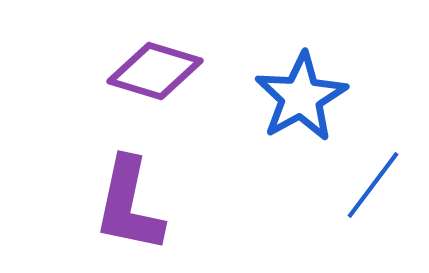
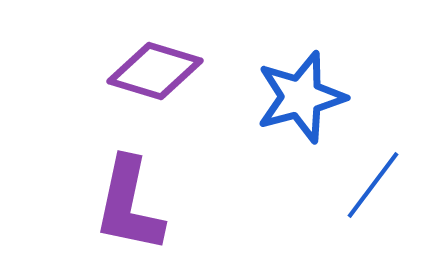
blue star: rotated 14 degrees clockwise
